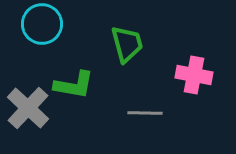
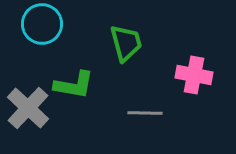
green trapezoid: moved 1 px left, 1 px up
